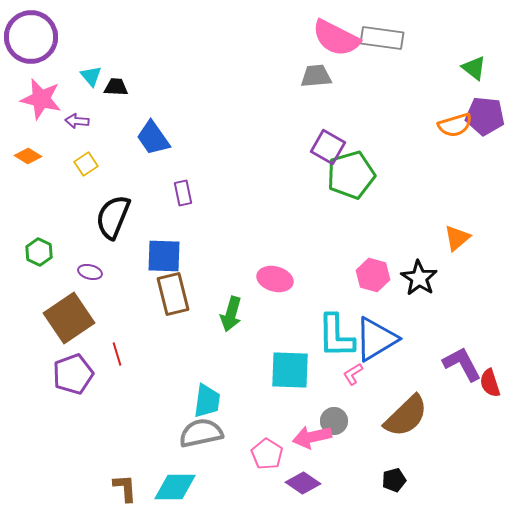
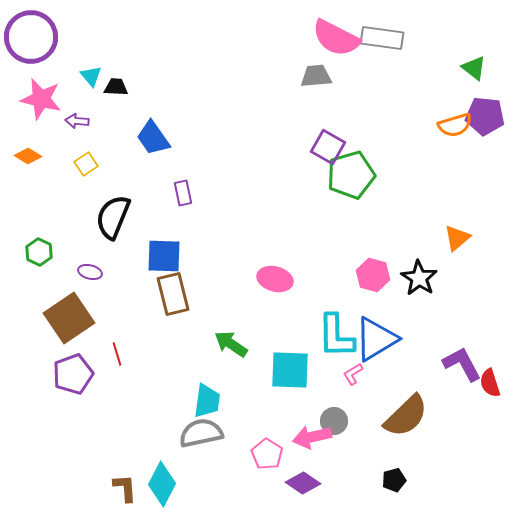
green arrow at (231, 314): moved 30 px down; rotated 108 degrees clockwise
cyan diamond at (175, 487): moved 13 px left, 3 px up; rotated 63 degrees counterclockwise
